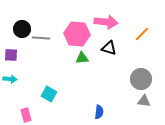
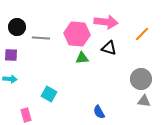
black circle: moved 5 px left, 2 px up
blue semicircle: rotated 144 degrees clockwise
